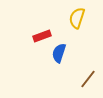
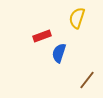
brown line: moved 1 px left, 1 px down
